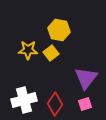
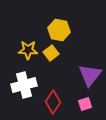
purple triangle: moved 4 px right, 3 px up
white cross: moved 15 px up
red diamond: moved 2 px left, 2 px up
